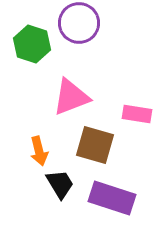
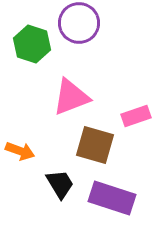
pink rectangle: moved 1 px left, 2 px down; rotated 28 degrees counterclockwise
orange arrow: moved 19 px left; rotated 56 degrees counterclockwise
